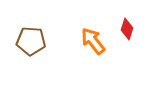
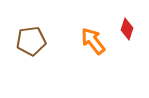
brown pentagon: rotated 12 degrees counterclockwise
